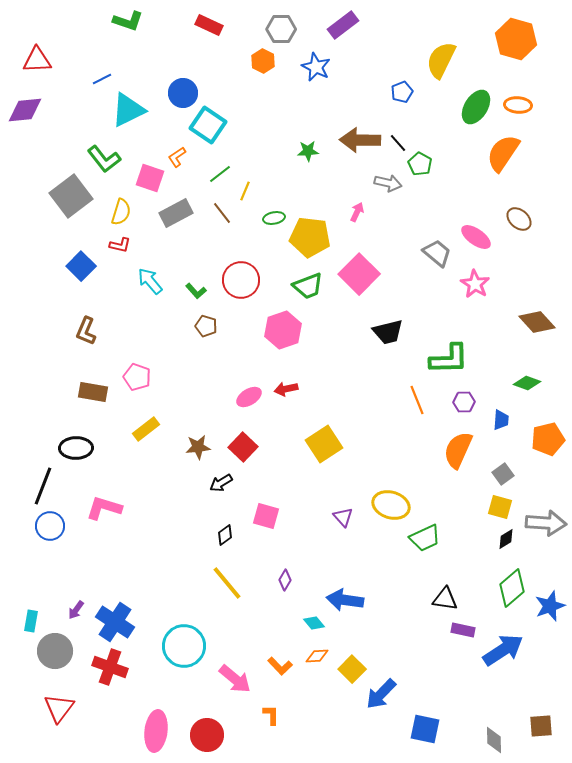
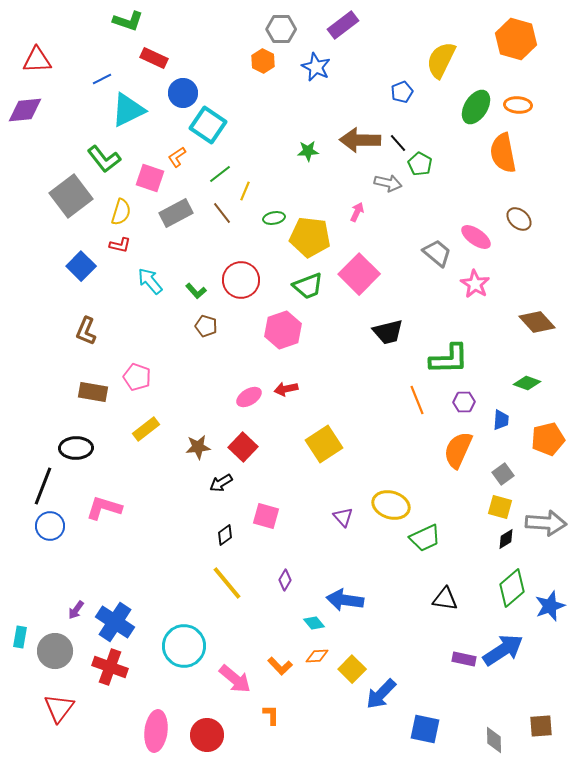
red rectangle at (209, 25): moved 55 px left, 33 px down
orange semicircle at (503, 153): rotated 45 degrees counterclockwise
cyan rectangle at (31, 621): moved 11 px left, 16 px down
purple rectangle at (463, 630): moved 1 px right, 29 px down
